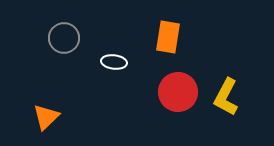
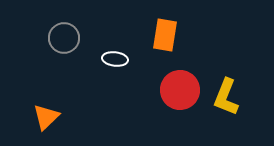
orange rectangle: moved 3 px left, 2 px up
white ellipse: moved 1 px right, 3 px up
red circle: moved 2 px right, 2 px up
yellow L-shape: rotated 6 degrees counterclockwise
